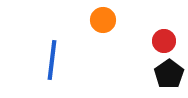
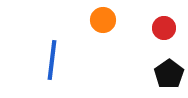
red circle: moved 13 px up
